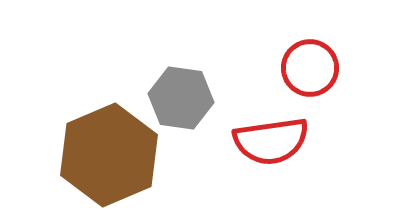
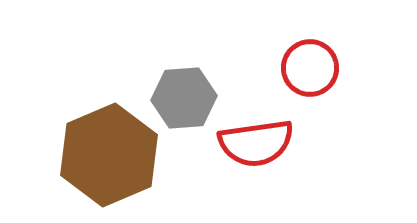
gray hexagon: moved 3 px right; rotated 12 degrees counterclockwise
red semicircle: moved 15 px left, 2 px down
